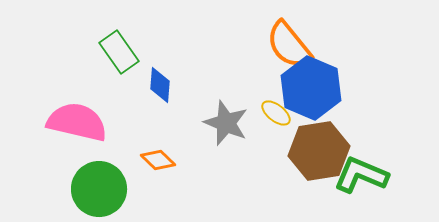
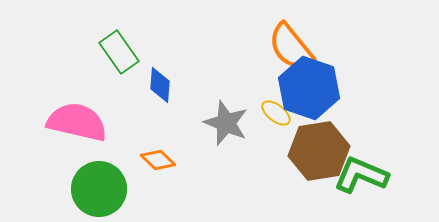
orange semicircle: moved 2 px right, 2 px down
blue hexagon: moved 2 px left; rotated 4 degrees counterclockwise
